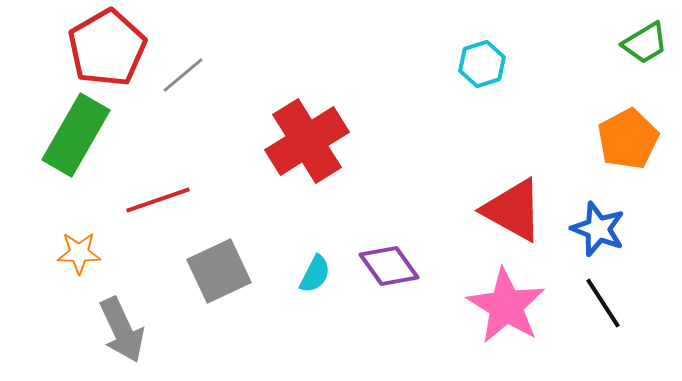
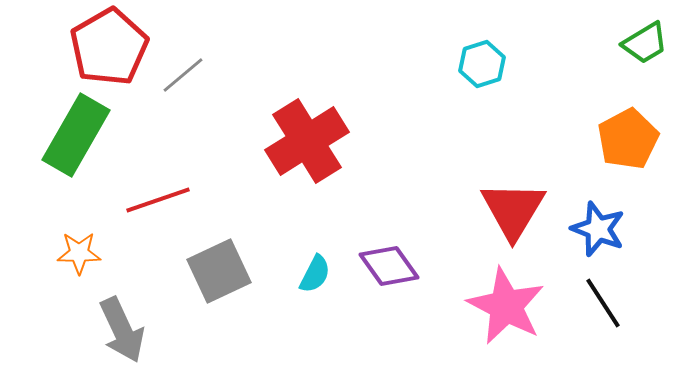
red pentagon: moved 2 px right, 1 px up
red triangle: rotated 32 degrees clockwise
pink star: rotated 4 degrees counterclockwise
